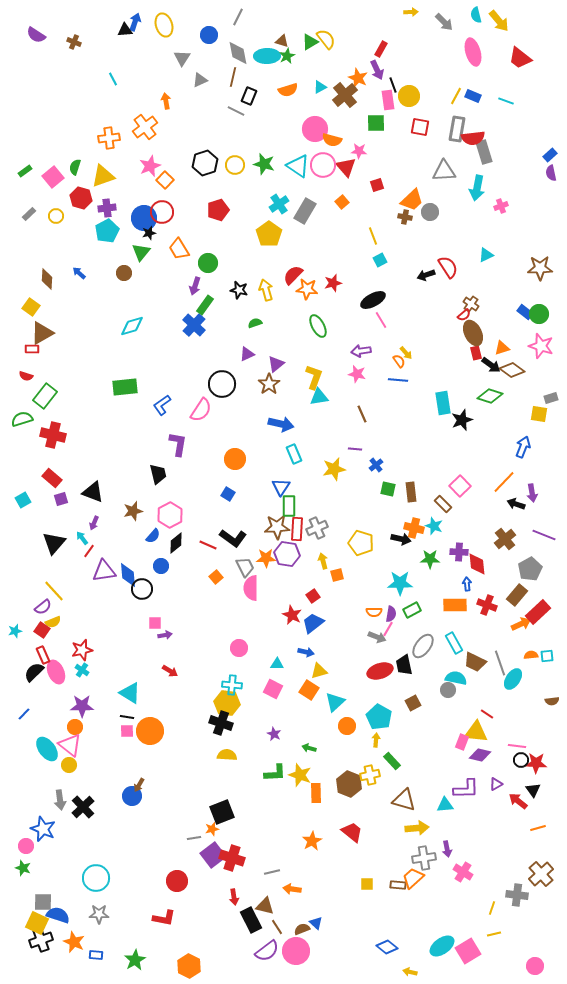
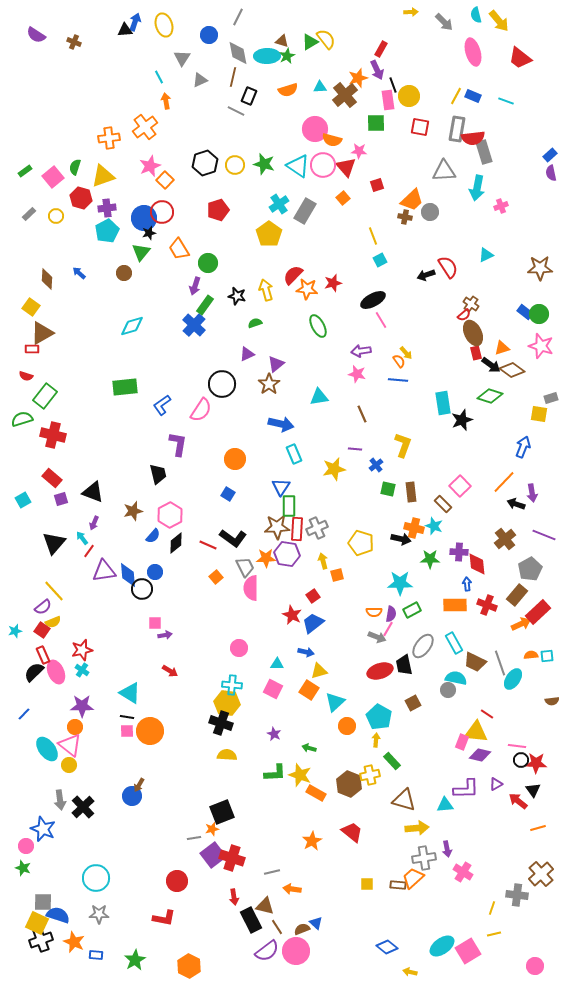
orange star at (358, 78): rotated 30 degrees clockwise
cyan line at (113, 79): moved 46 px right, 2 px up
cyan triangle at (320, 87): rotated 24 degrees clockwise
orange square at (342, 202): moved 1 px right, 4 px up
black star at (239, 290): moved 2 px left, 6 px down
yellow L-shape at (314, 377): moved 89 px right, 68 px down
blue circle at (161, 566): moved 6 px left, 6 px down
orange rectangle at (316, 793): rotated 60 degrees counterclockwise
